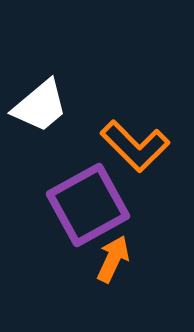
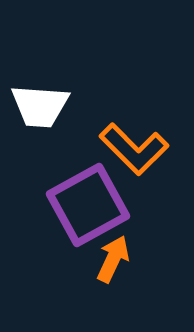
white trapezoid: rotated 44 degrees clockwise
orange L-shape: moved 1 px left, 3 px down
